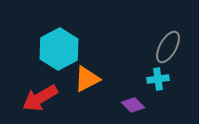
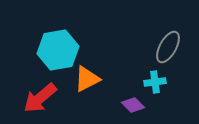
cyan hexagon: moved 1 px left, 1 px down; rotated 18 degrees clockwise
cyan cross: moved 3 px left, 3 px down
red arrow: rotated 9 degrees counterclockwise
